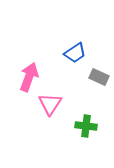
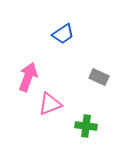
blue trapezoid: moved 12 px left, 19 px up
pink arrow: moved 1 px left
pink triangle: rotated 35 degrees clockwise
